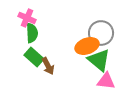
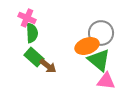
brown arrow: rotated 24 degrees counterclockwise
